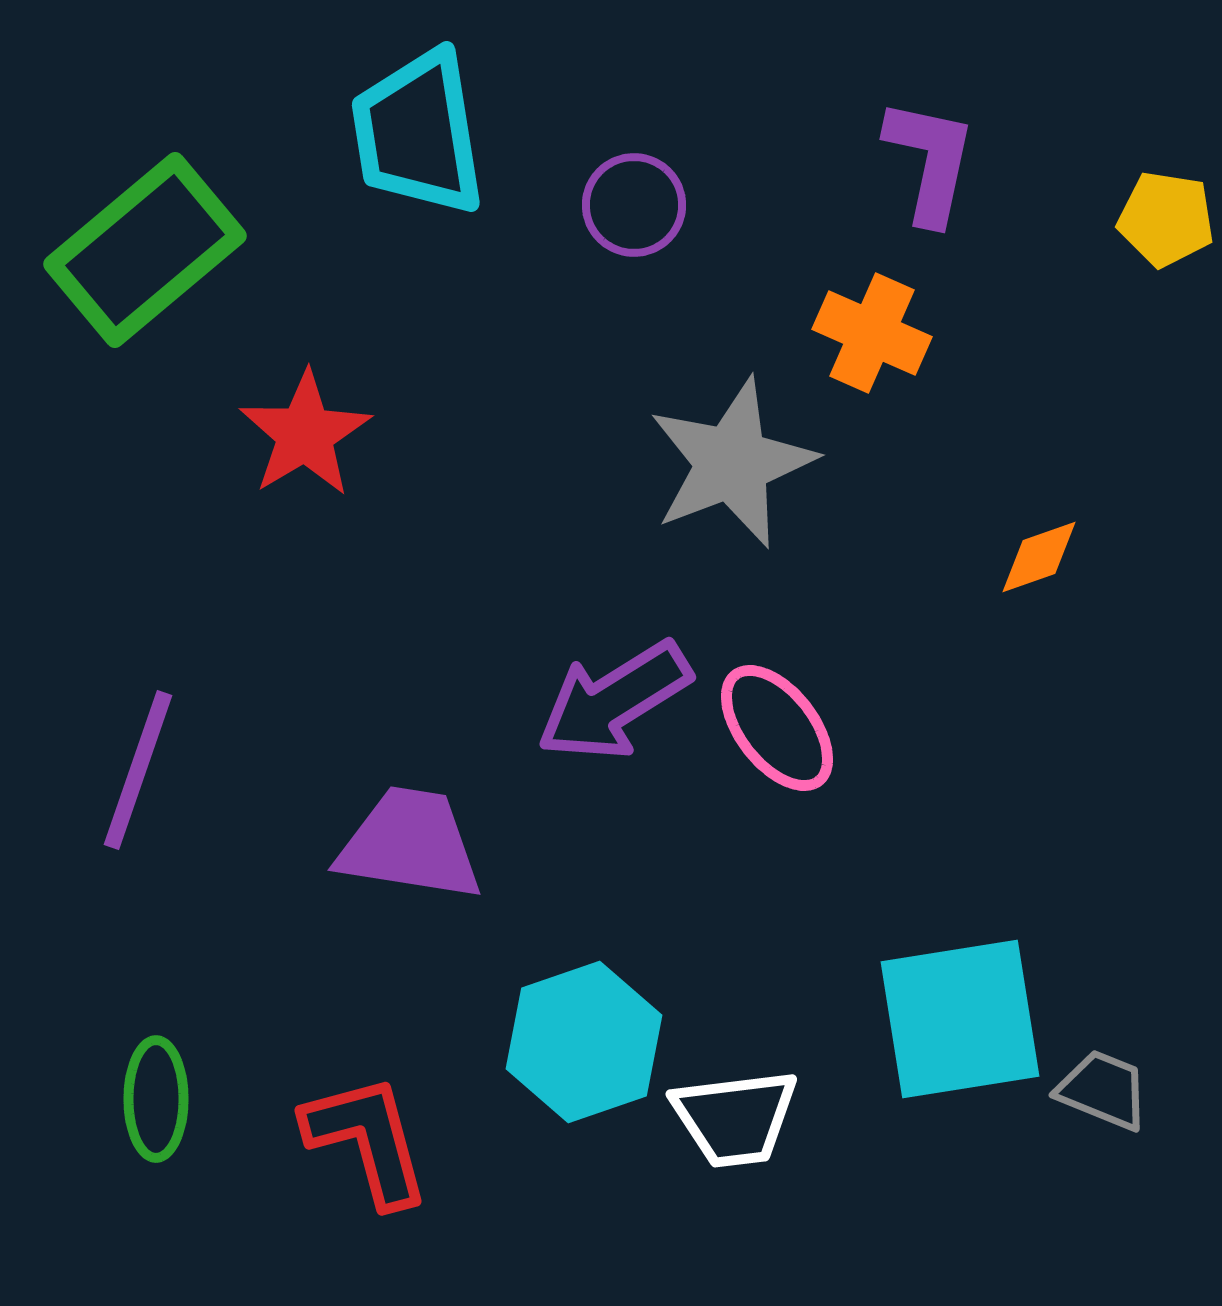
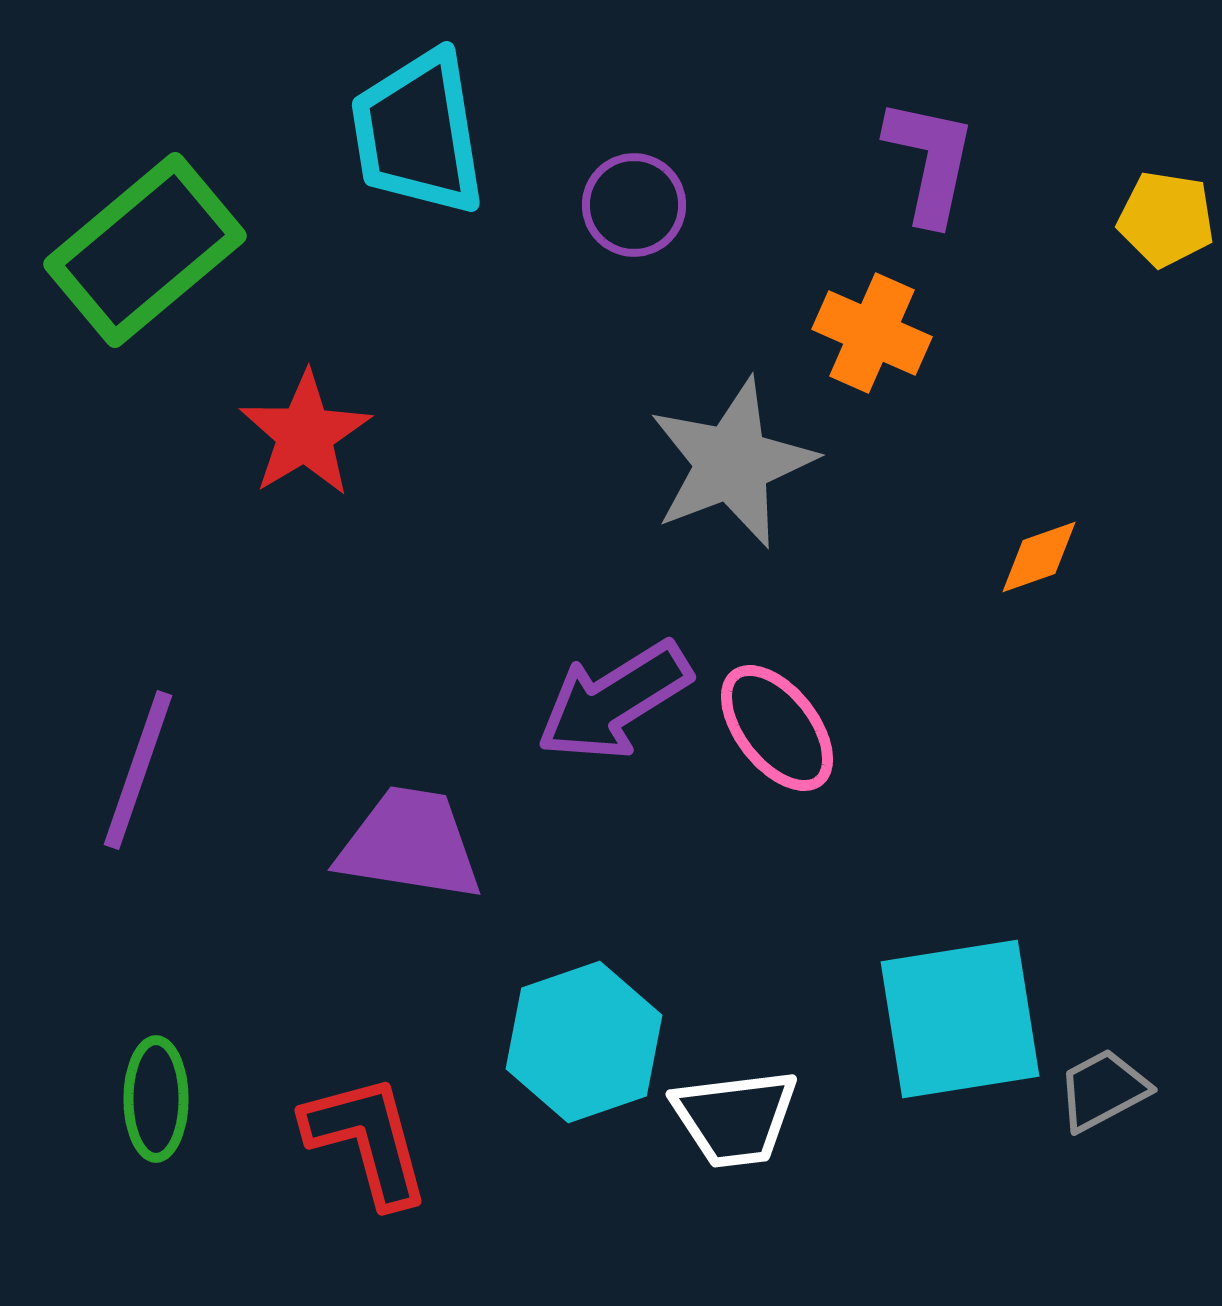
gray trapezoid: rotated 50 degrees counterclockwise
